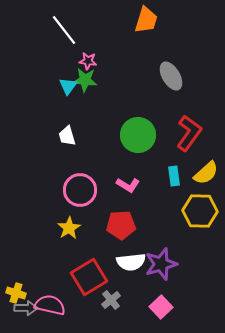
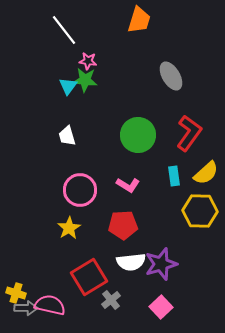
orange trapezoid: moved 7 px left
red pentagon: moved 2 px right
